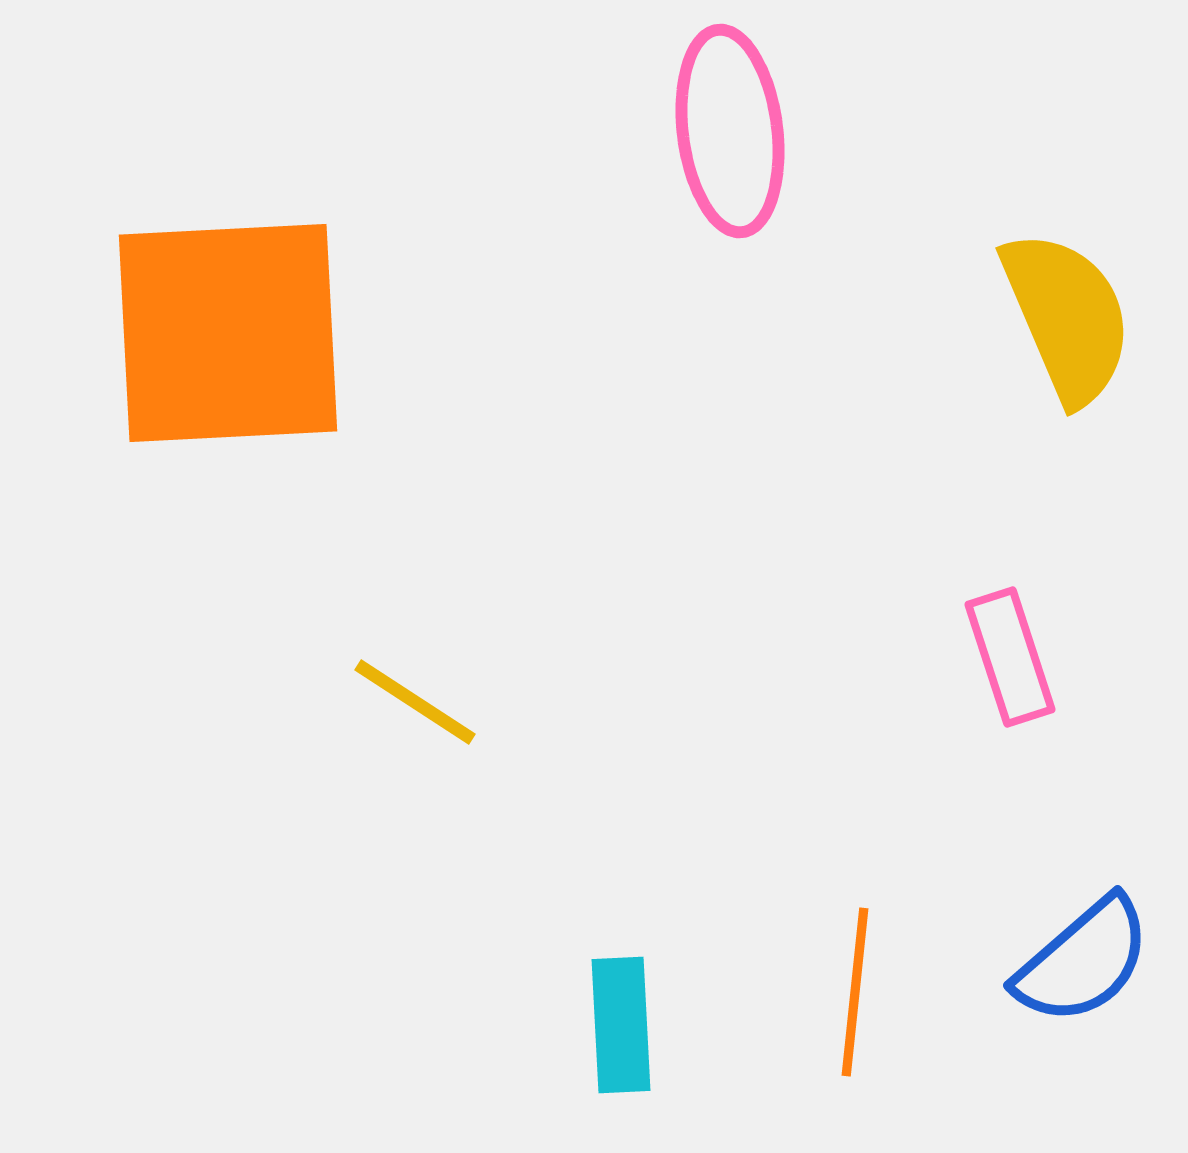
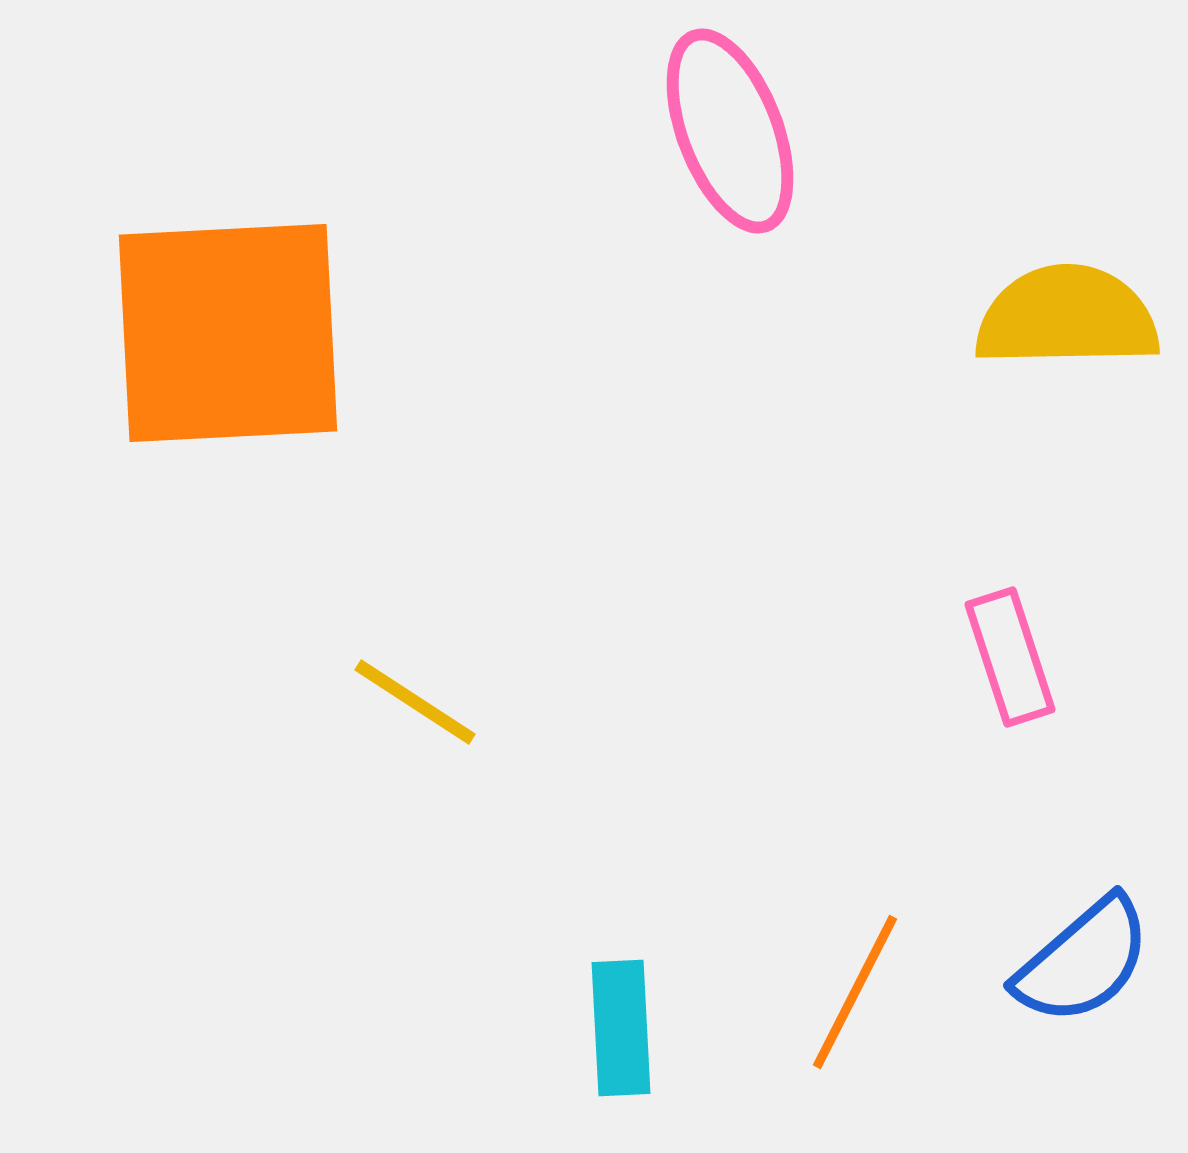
pink ellipse: rotated 14 degrees counterclockwise
yellow semicircle: rotated 68 degrees counterclockwise
orange line: rotated 21 degrees clockwise
cyan rectangle: moved 3 px down
